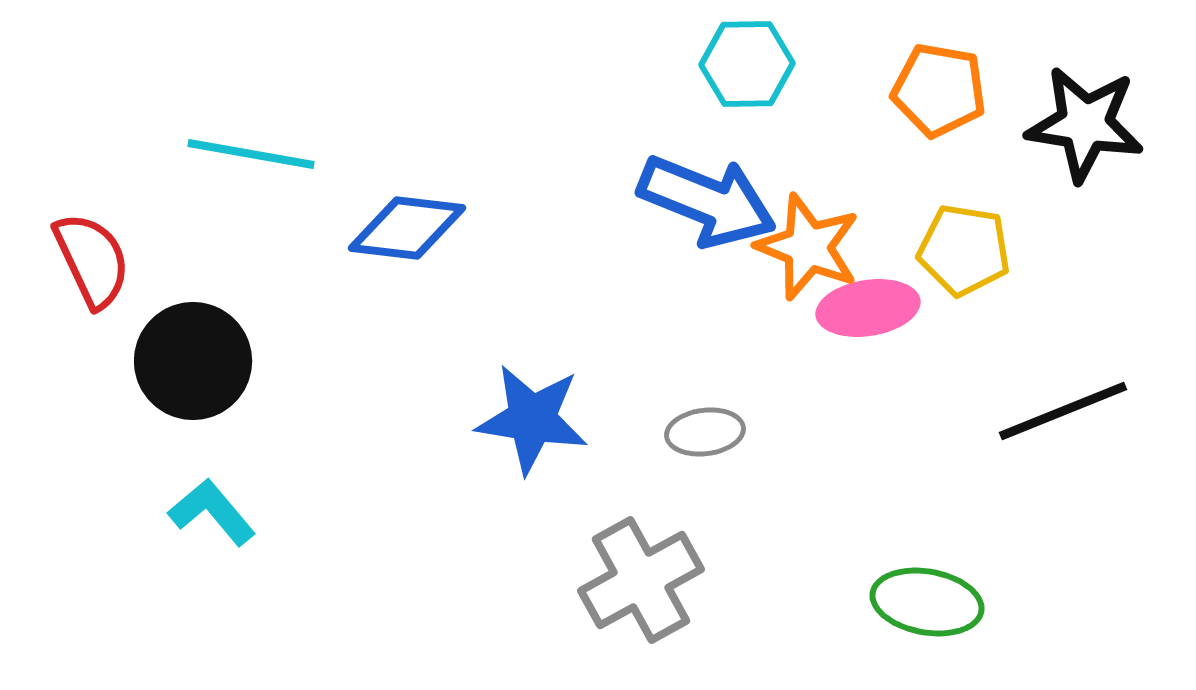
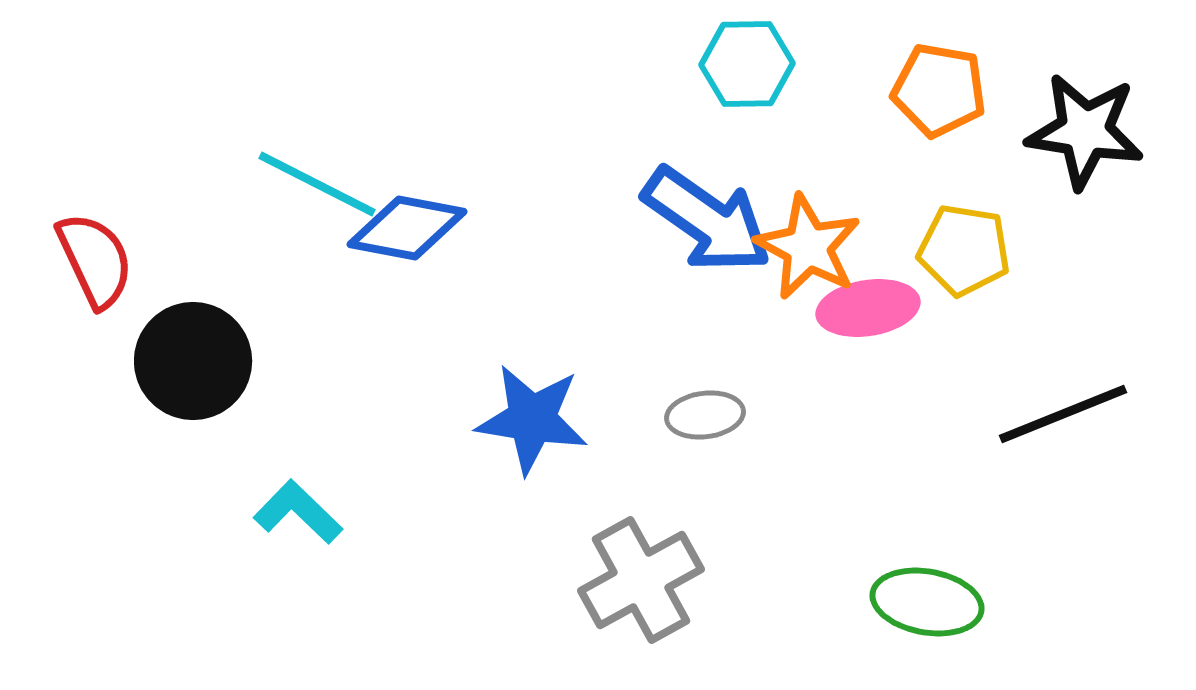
black star: moved 7 px down
cyan line: moved 66 px right, 30 px down; rotated 17 degrees clockwise
blue arrow: moved 19 px down; rotated 13 degrees clockwise
blue diamond: rotated 4 degrees clockwise
orange star: rotated 6 degrees clockwise
red semicircle: moved 3 px right
black line: moved 3 px down
gray ellipse: moved 17 px up
cyan L-shape: moved 86 px right; rotated 6 degrees counterclockwise
